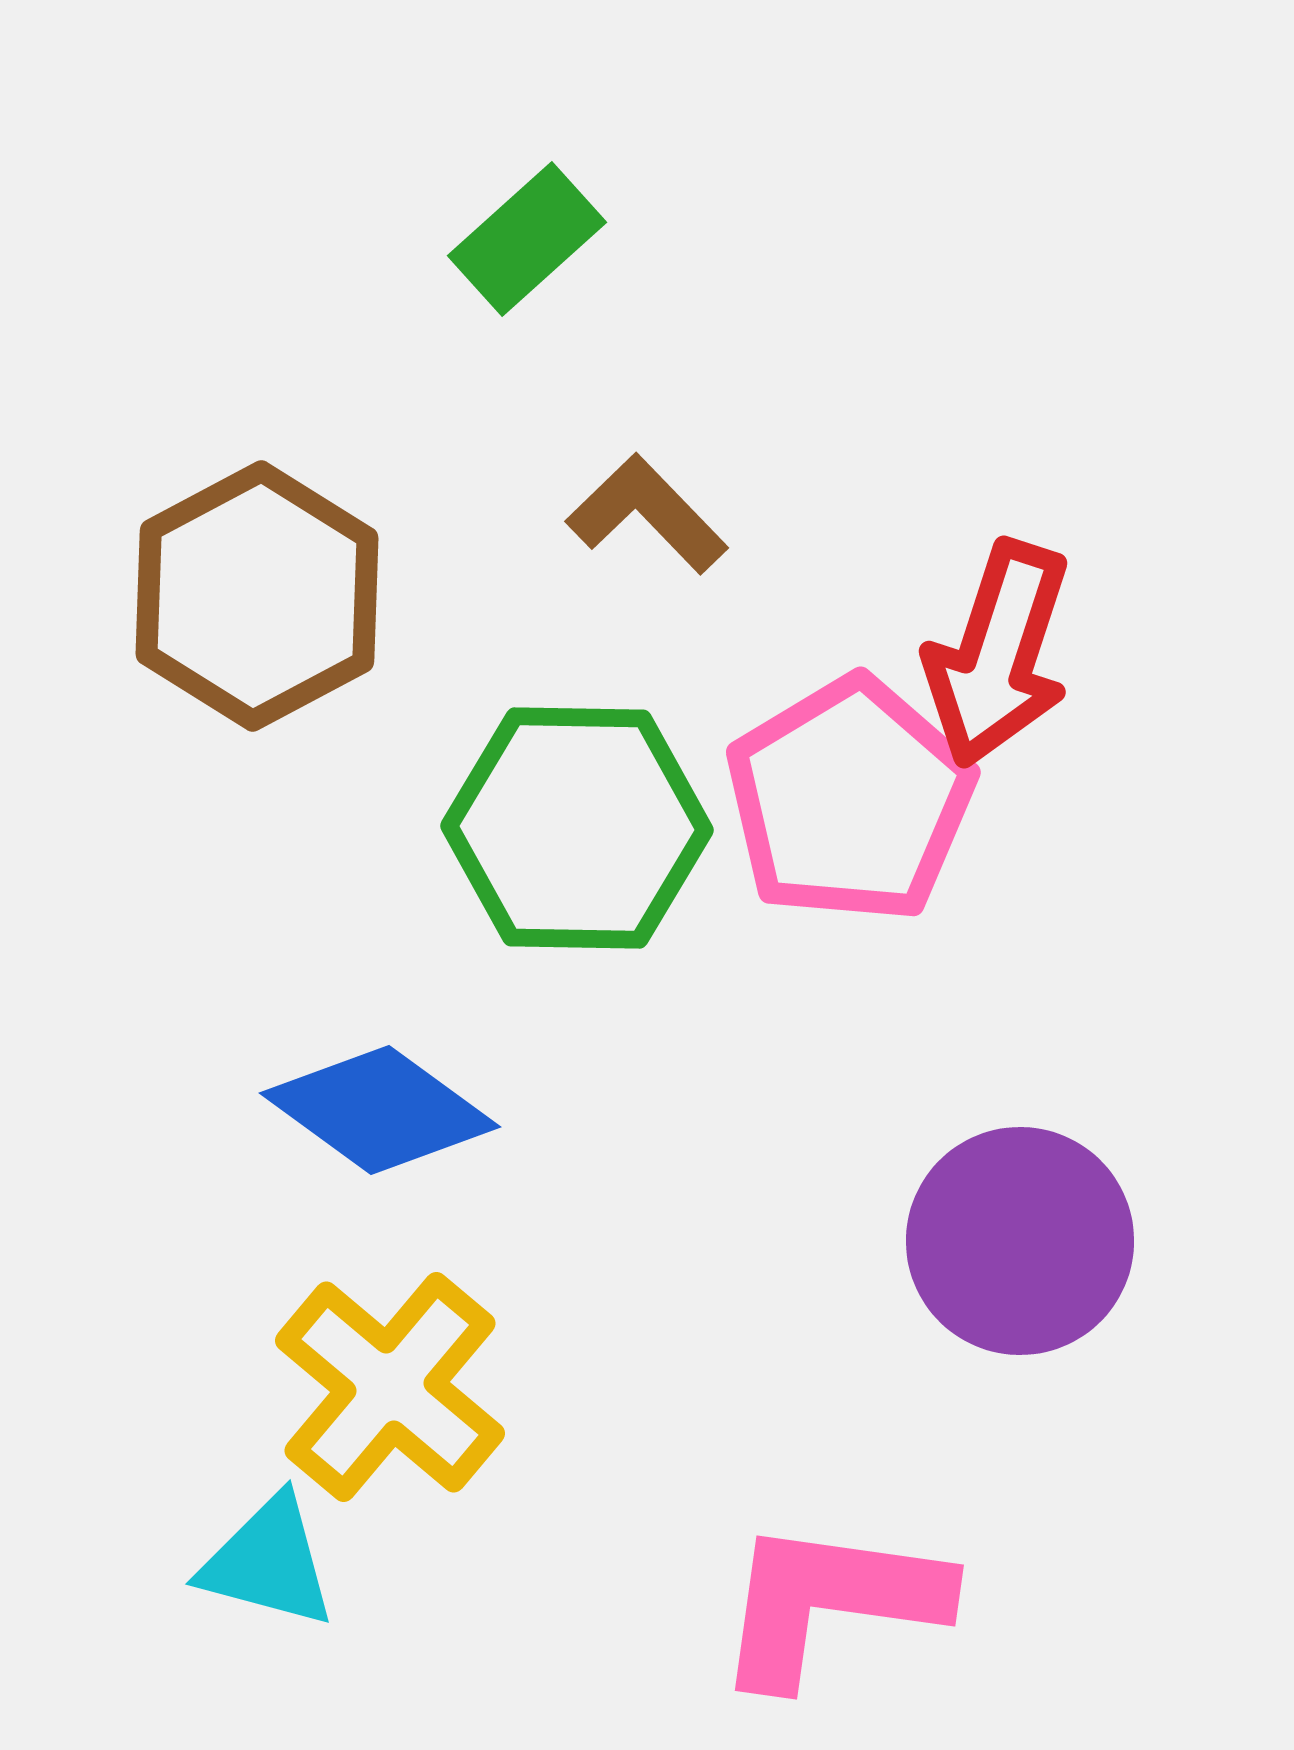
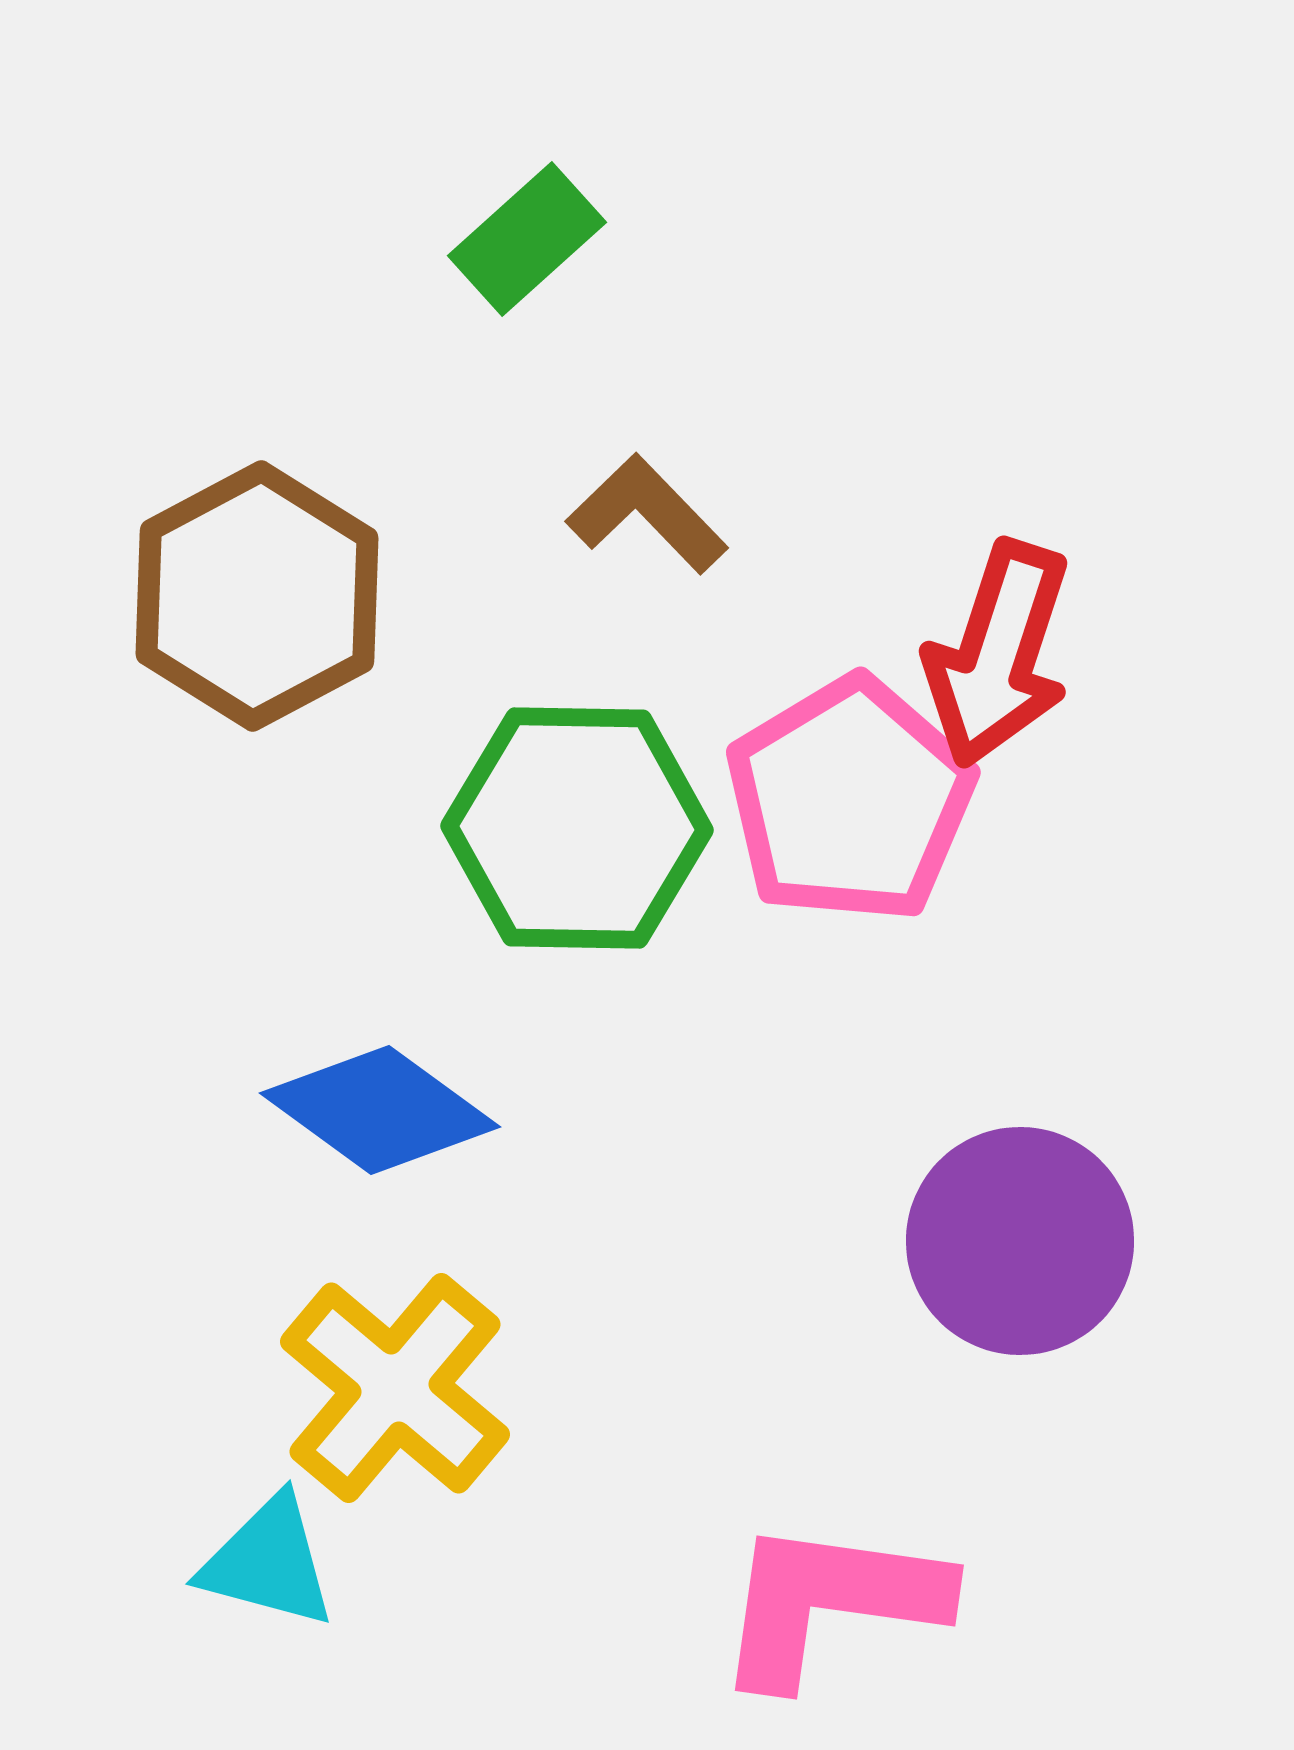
yellow cross: moved 5 px right, 1 px down
